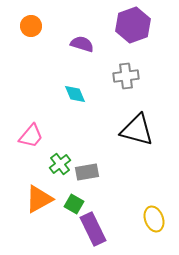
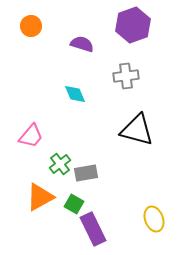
gray rectangle: moved 1 px left, 1 px down
orange triangle: moved 1 px right, 2 px up
